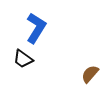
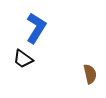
brown semicircle: rotated 126 degrees clockwise
